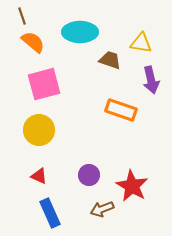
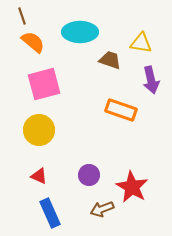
red star: moved 1 px down
